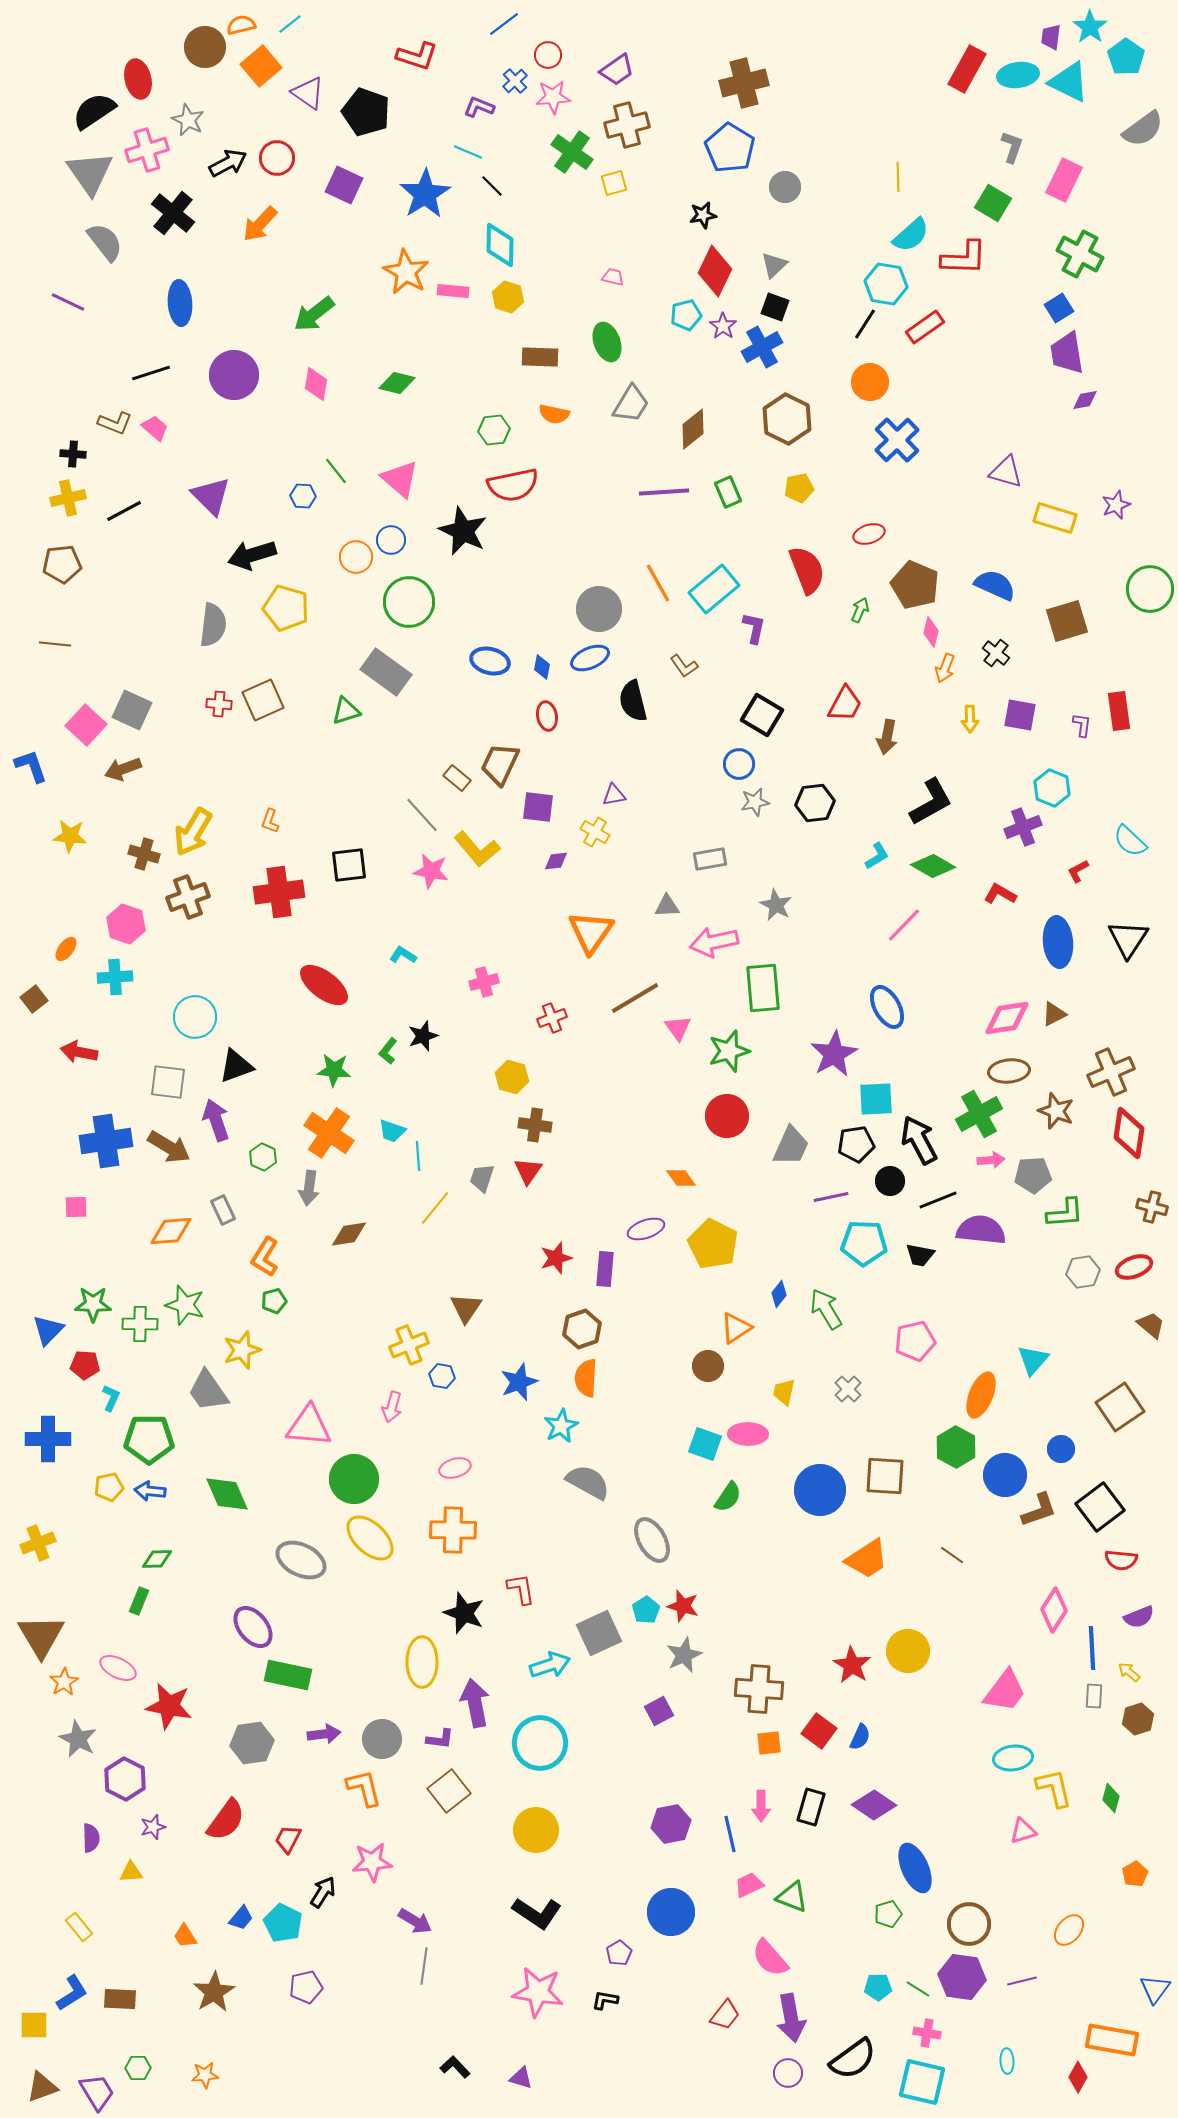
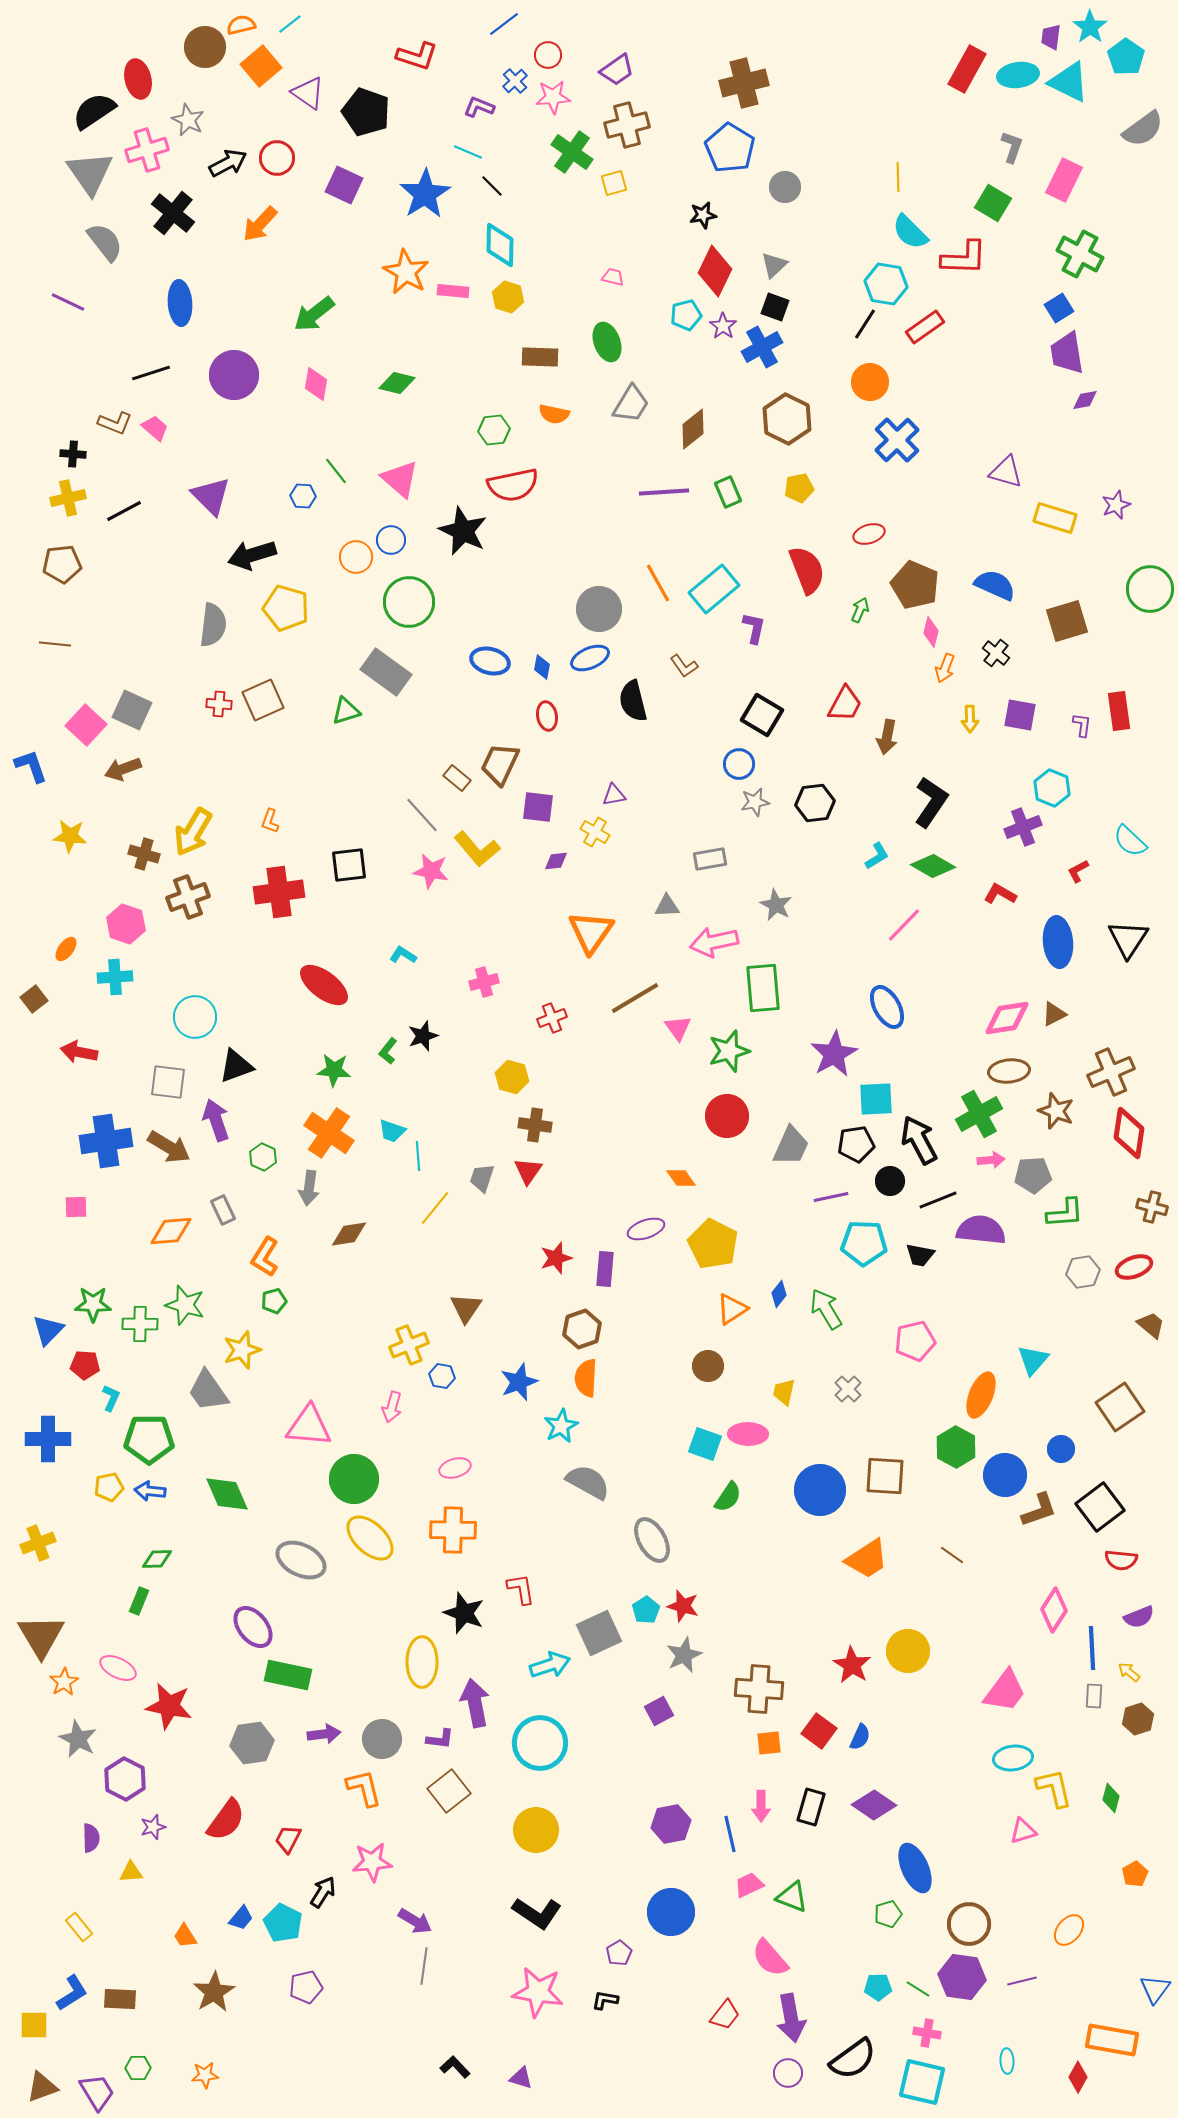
cyan semicircle at (911, 235): moved 1 px left, 3 px up; rotated 87 degrees clockwise
black L-shape at (931, 802): rotated 27 degrees counterclockwise
orange triangle at (736, 1328): moved 4 px left, 19 px up
